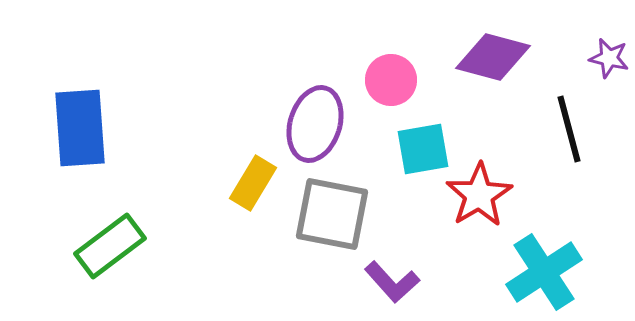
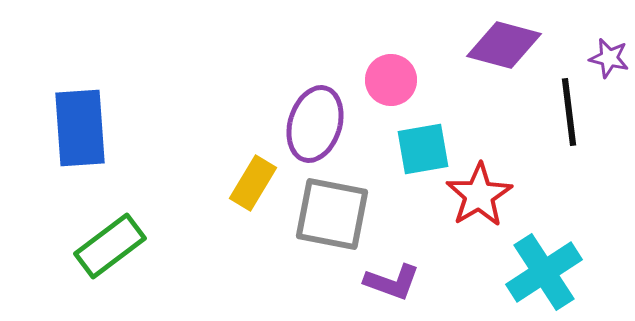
purple diamond: moved 11 px right, 12 px up
black line: moved 17 px up; rotated 8 degrees clockwise
purple L-shape: rotated 28 degrees counterclockwise
